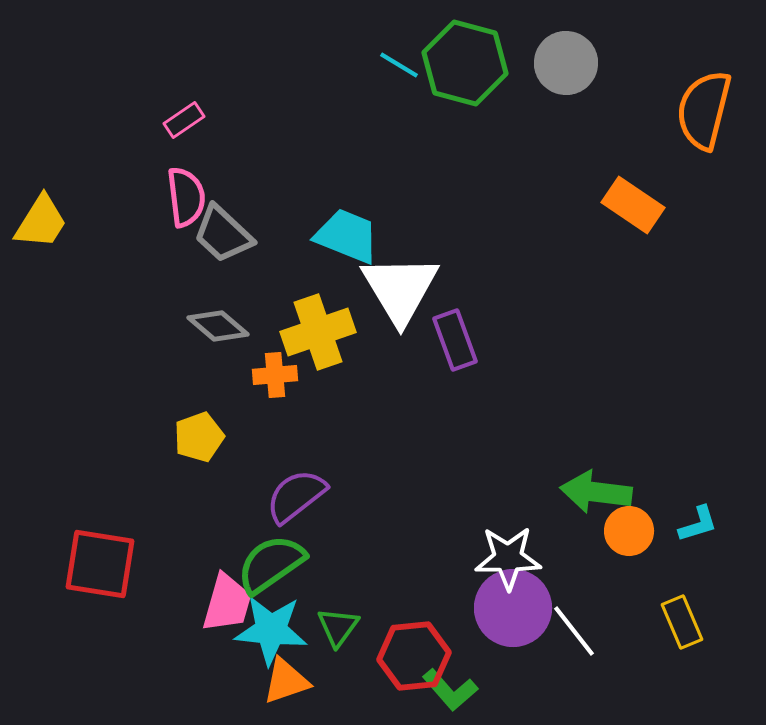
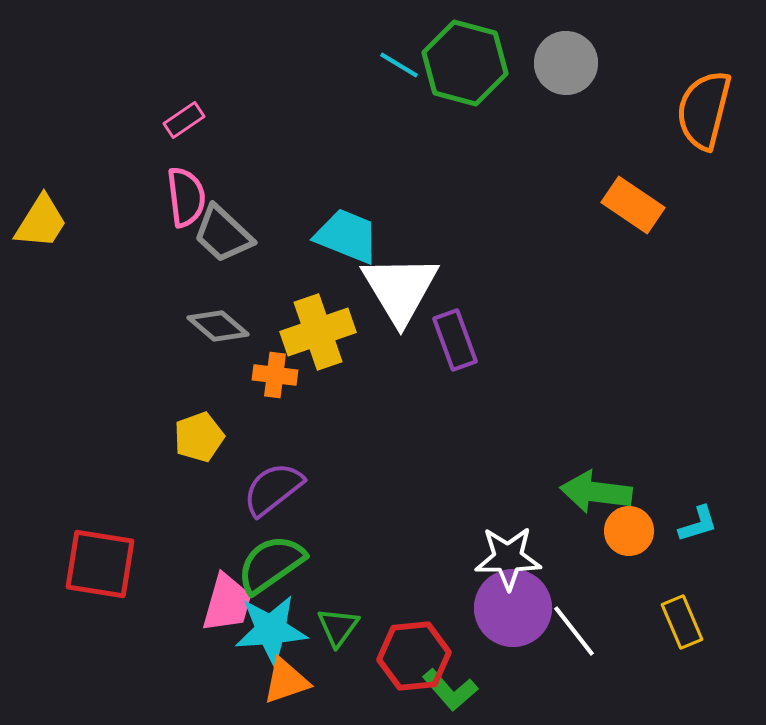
orange cross: rotated 12 degrees clockwise
purple semicircle: moved 23 px left, 7 px up
cyan star: rotated 10 degrees counterclockwise
